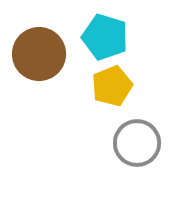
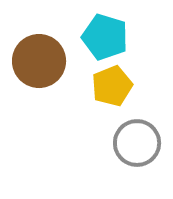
brown circle: moved 7 px down
